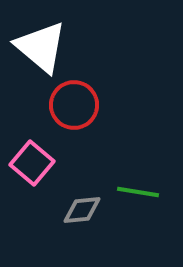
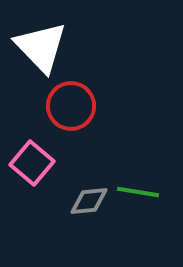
white triangle: rotated 6 degrees clockwise
red circle: moved 3 px left, 1 px down
gray diamond: moved 7 px right, 9 px up
